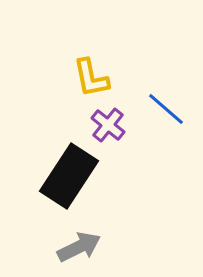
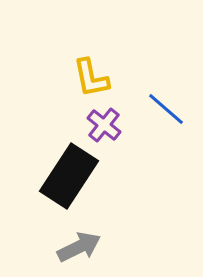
purple cross: moved 4 px left
